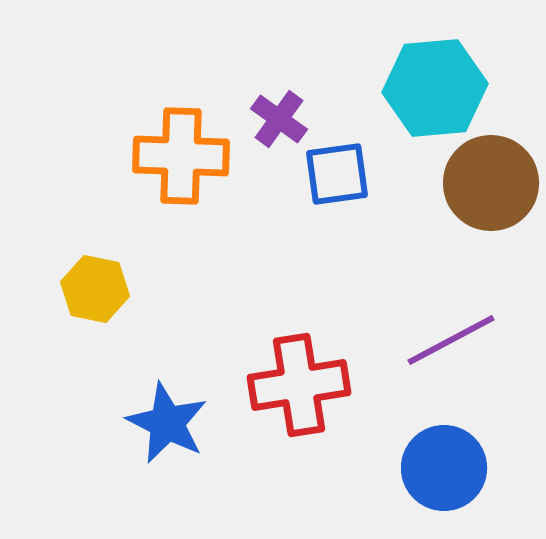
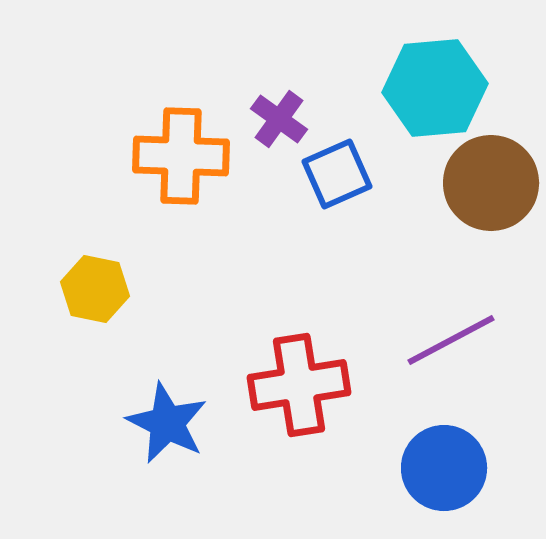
blue square: rotated 16 degrees counterclockwise
